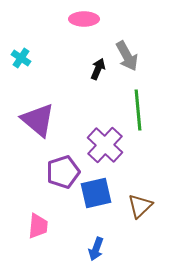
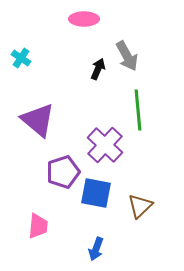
blue square: rotated 24 degrees clockwise
